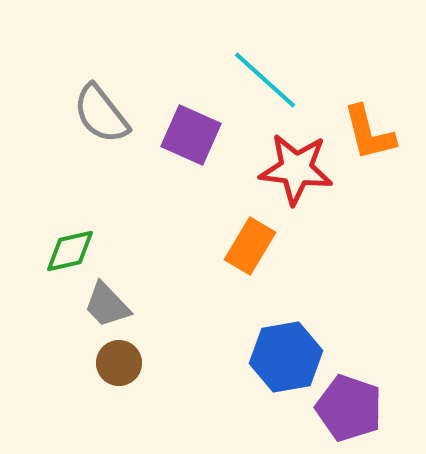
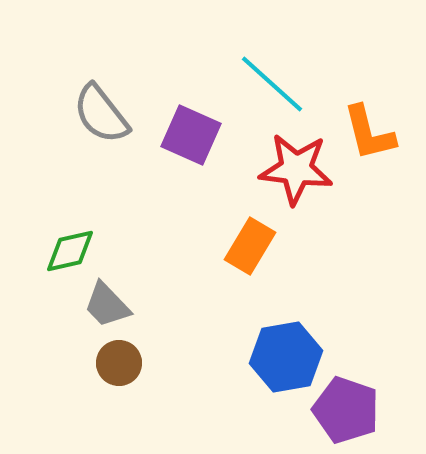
cyan line: moved 7 px right, 4 px down
purple pentagon: moved 3 px left, 2 px down
